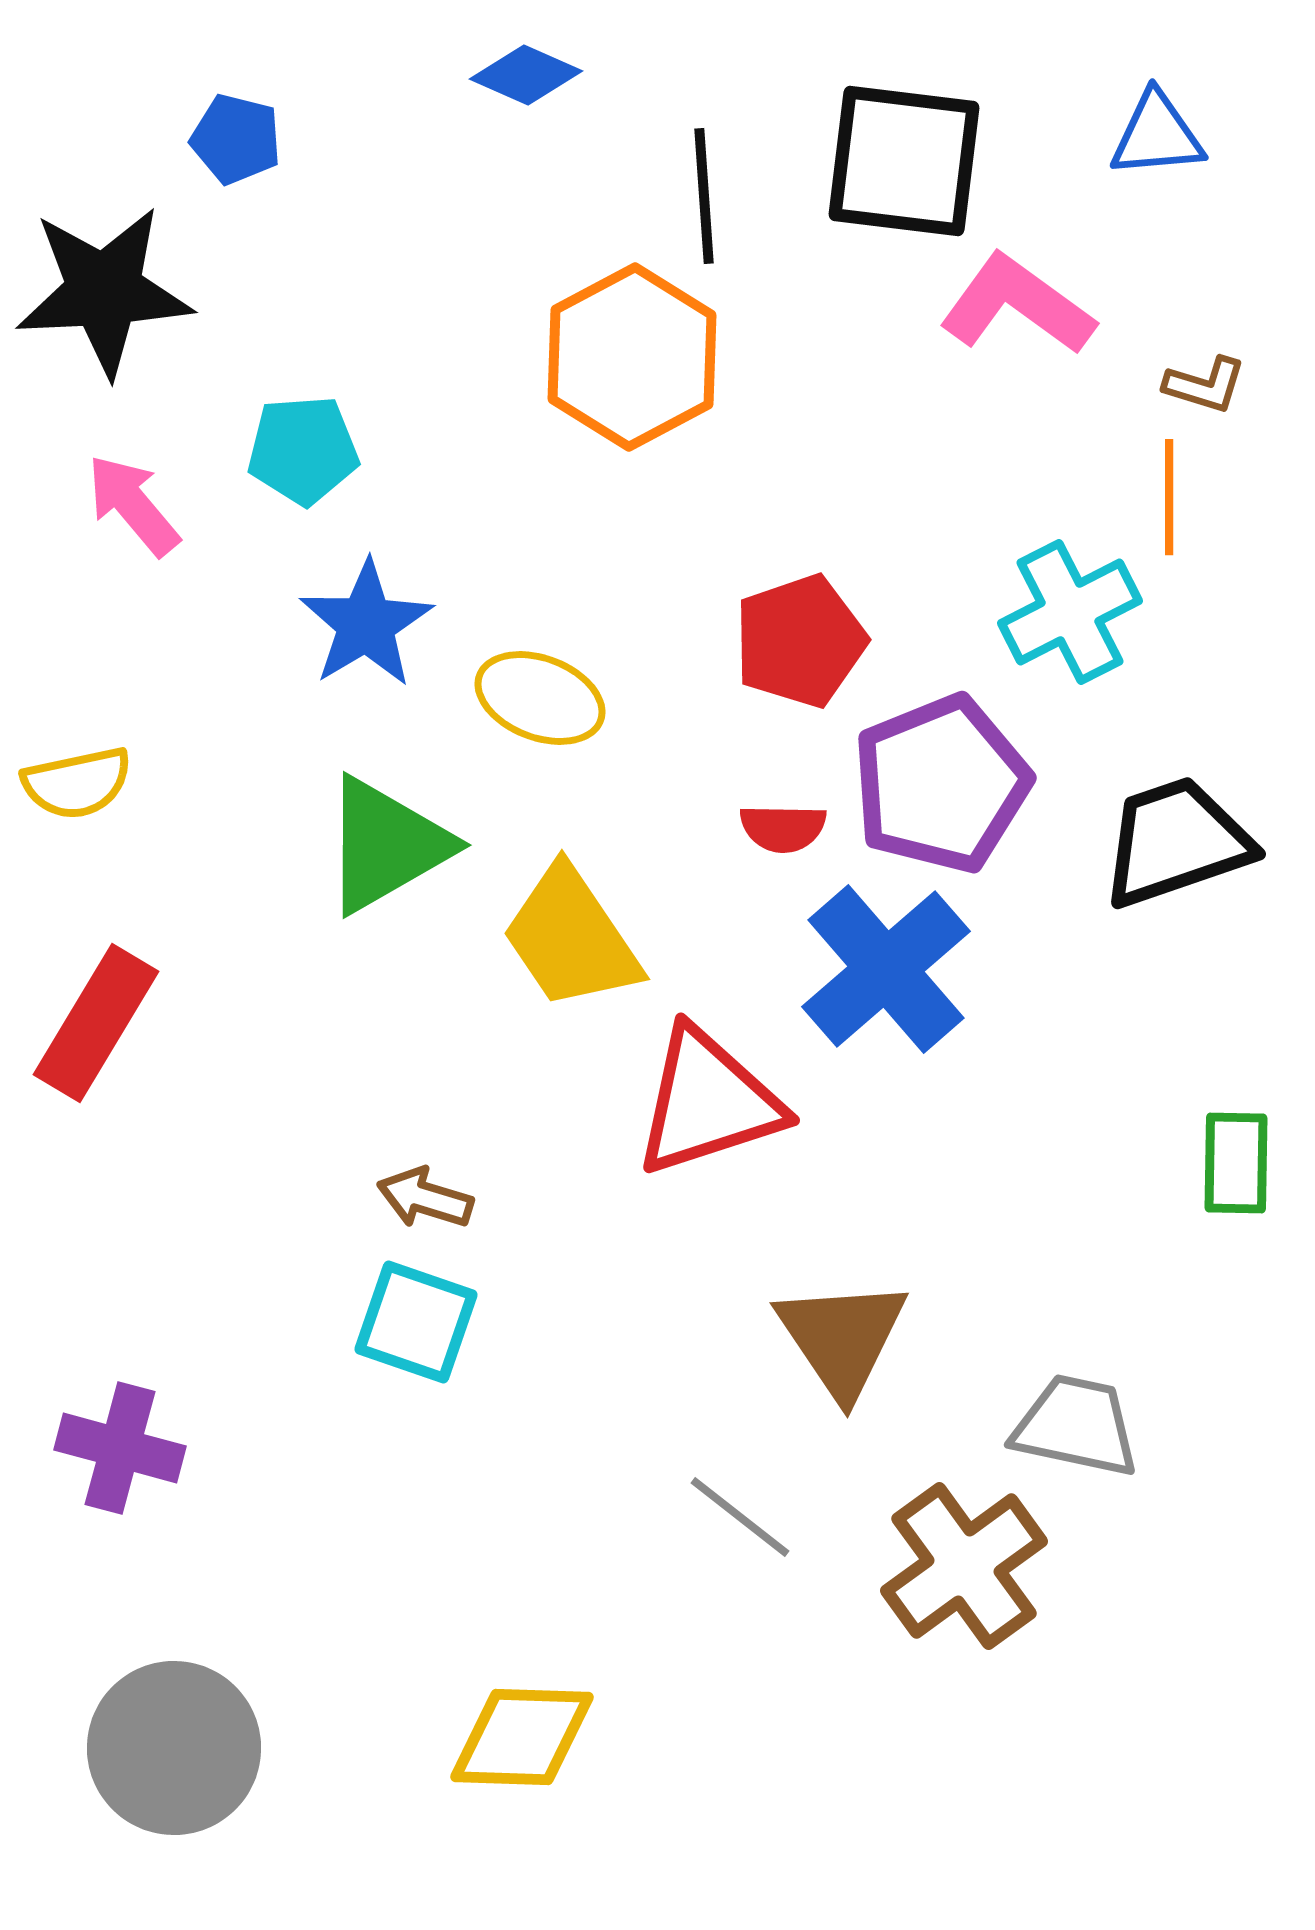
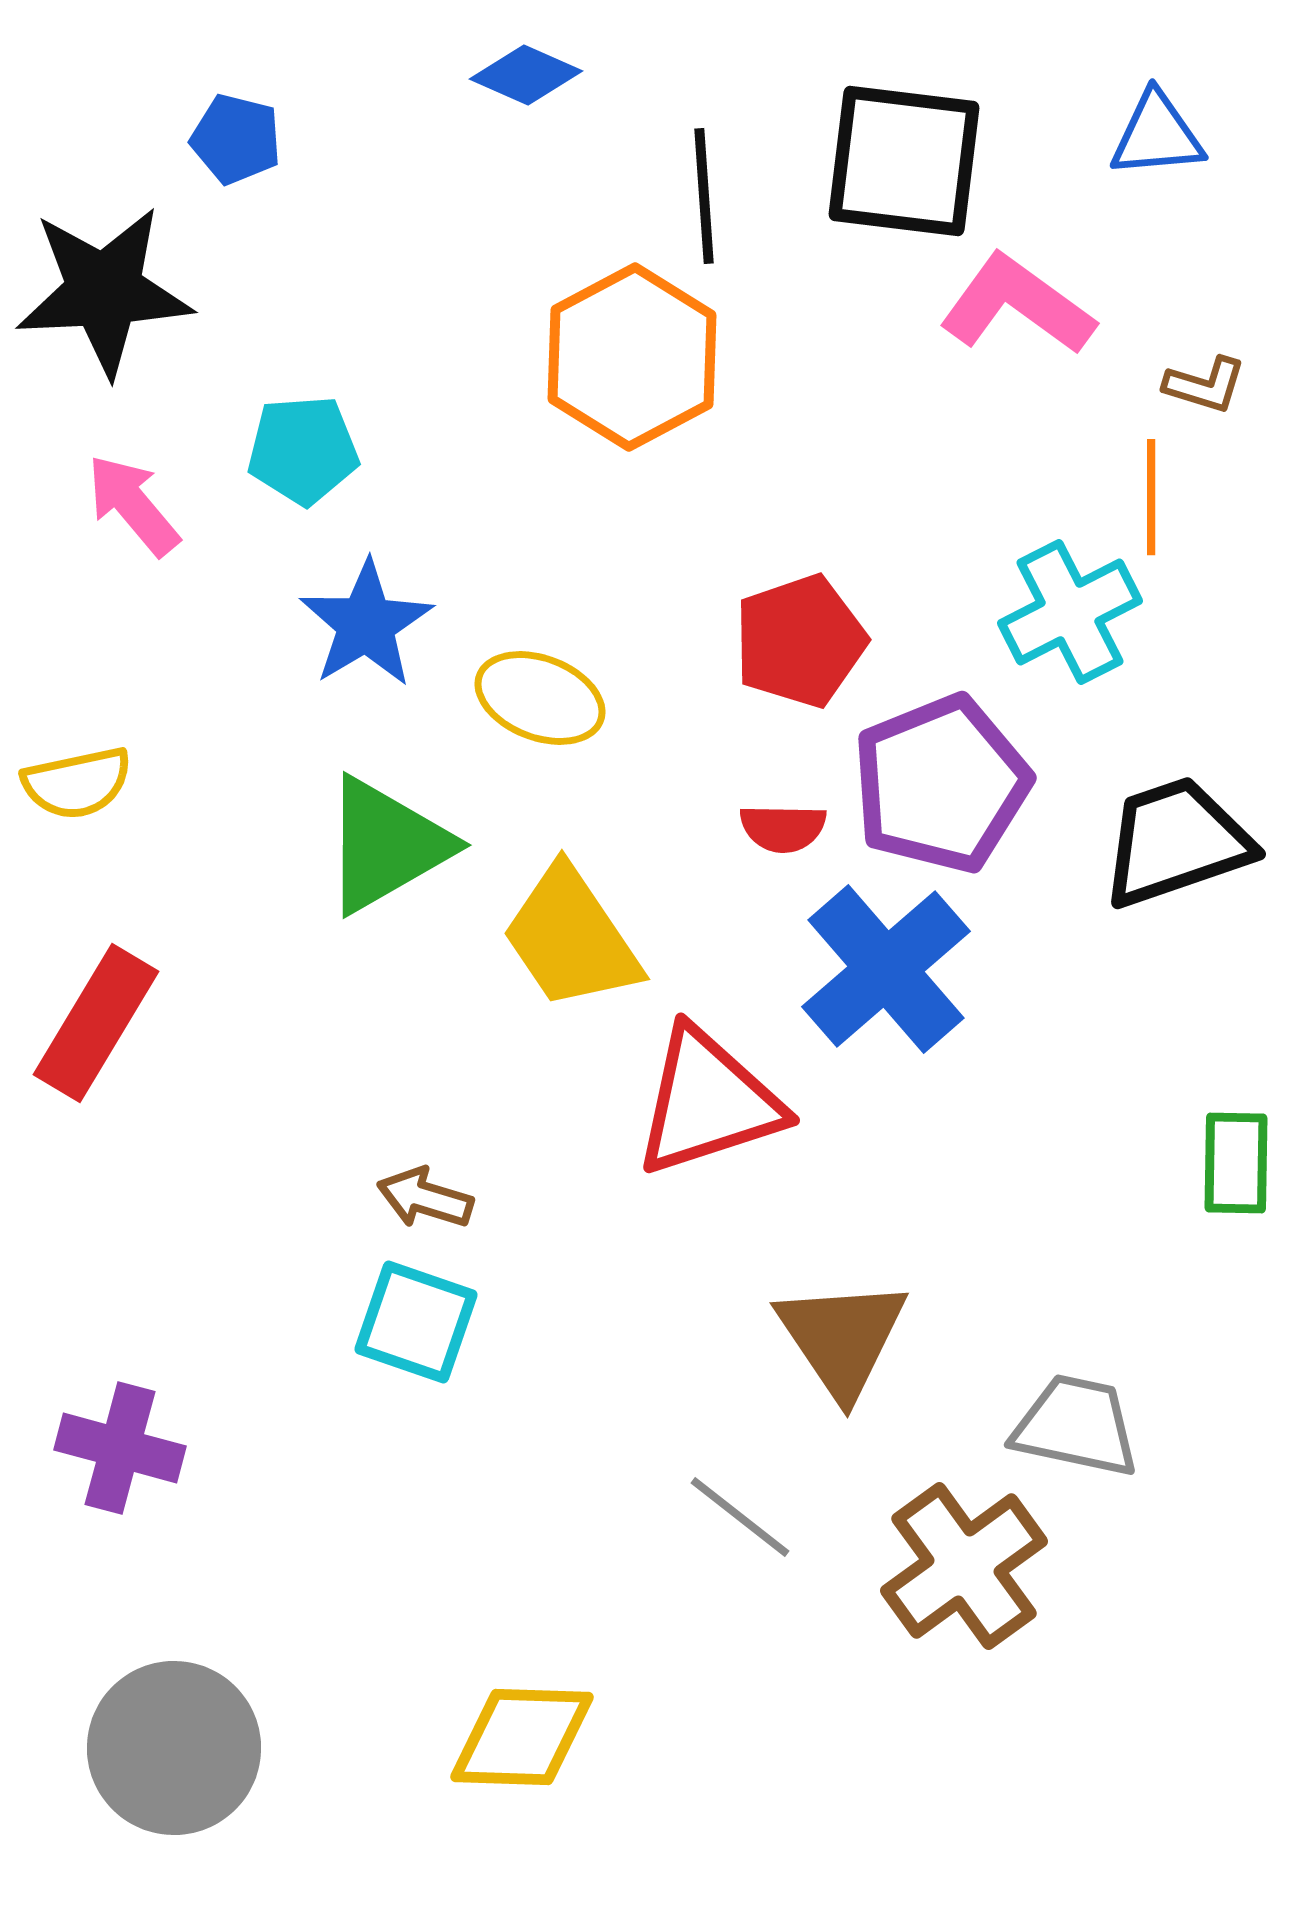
orange line: moved 18 px left
